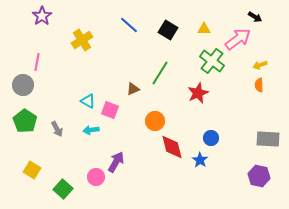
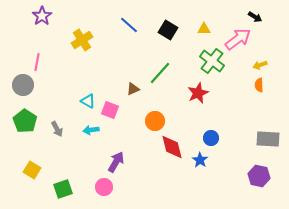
green line: rotated 10 degrees clockwise
pink circle: moved 8 px right, 10 px down
green square: rotated 30 degrees clockwise
